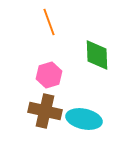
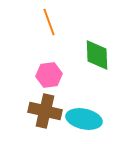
pink hexagon: rotated 10 degrees clockwise
